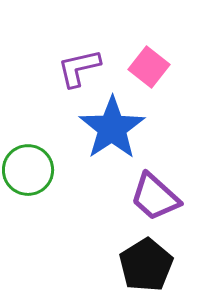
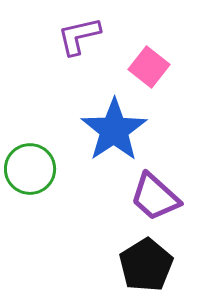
purple L-shape: moved 32 px up
blue star: moved 2 px right, 2 px down
green circle: moved 2 px right, 1 px up
